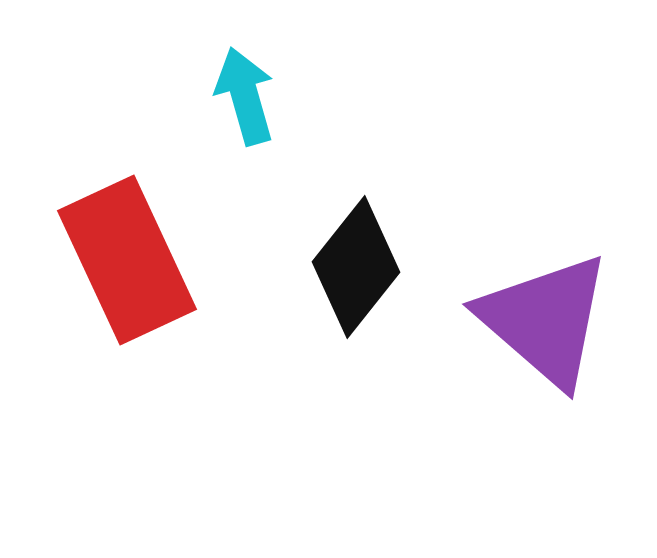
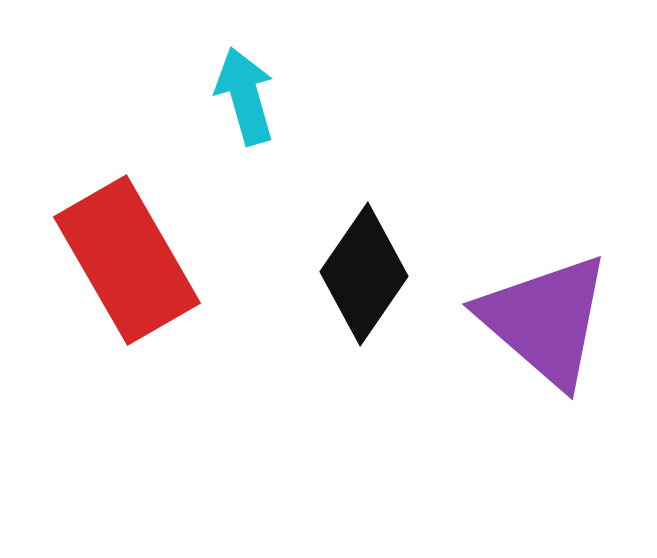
red rectangle: rotated 5 degrees counterclockwise
black diamond: moved 8 px right, 7 px down; rotated 4 degrees counterclockwise
